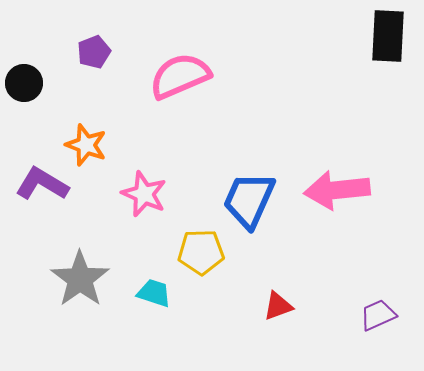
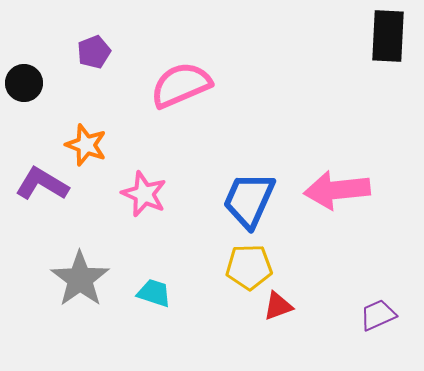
pink semicircle: moved 1 px right, 9 px down
yellow pentagon: moved 48 px right, 15 px down
